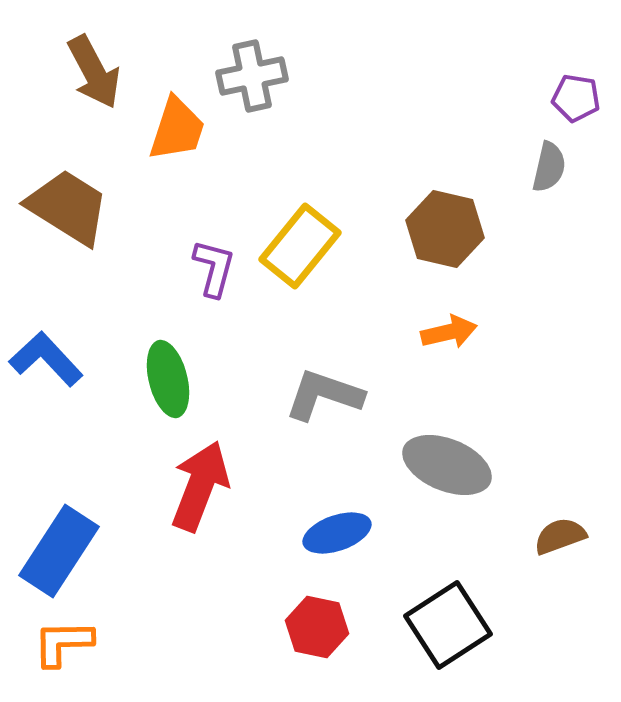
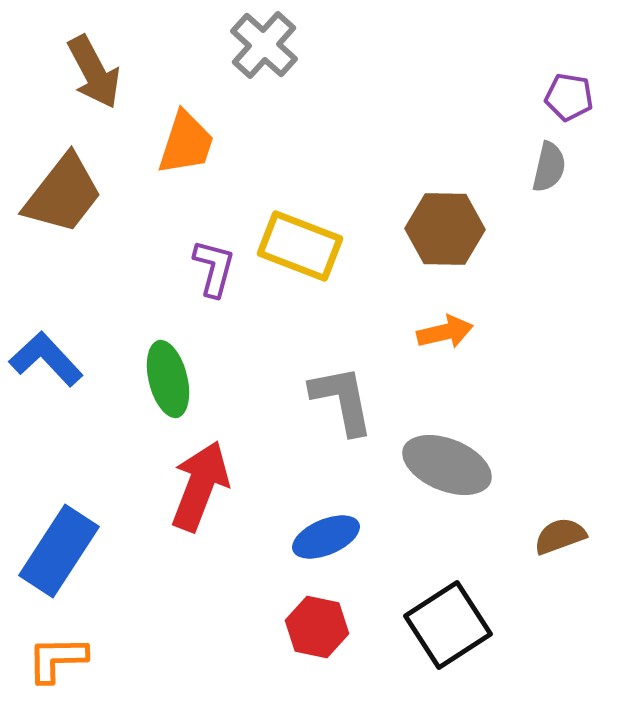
gray cross: moved 12 px right, 31 px up; rotated 36 degrees counterclockwise
purple pentagon: moved 7 px left, 1 px up
orange trapezoid: moved 9 px right, 14 px down
brown trapezoid: moved 5 px left, 13 px up; rotated 96 degrees clockwise
brown hexagon: rotated 12 degrees counterclockwise
yellow rectangle: rotated 72 degrees clockwise
orange arrow: moved 4 px left
gray L-shape: moved 18 px right, 5 px down; rotated 60 degrees clockwise
blue ellipse: moved 11 px left, 4 px down; rotated 4 degrees counterclockwise
orange L-shape: moved 6 px left, 16 px down
